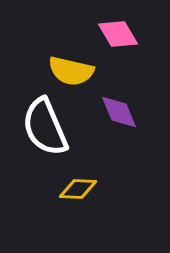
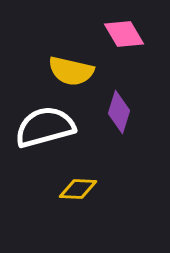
pink diamond: moved 6 px right
purple diamond: rotated 39 degrees clockwise
white semicircle: rotated 98 degrees clockwise
